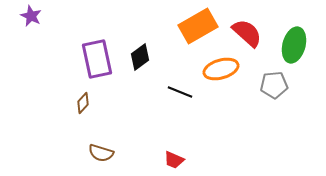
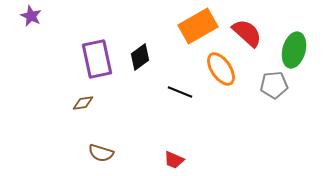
green ellipse: moved 5 px down
orange ellipse: rotated 72 degrees clockwise
brown diamond: rotated 40 degrees clockwise
